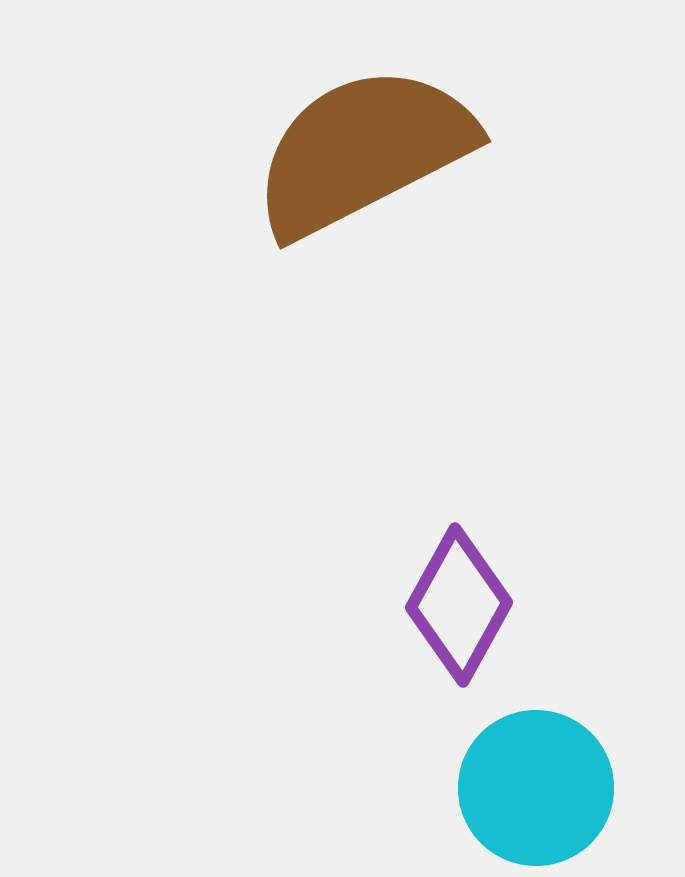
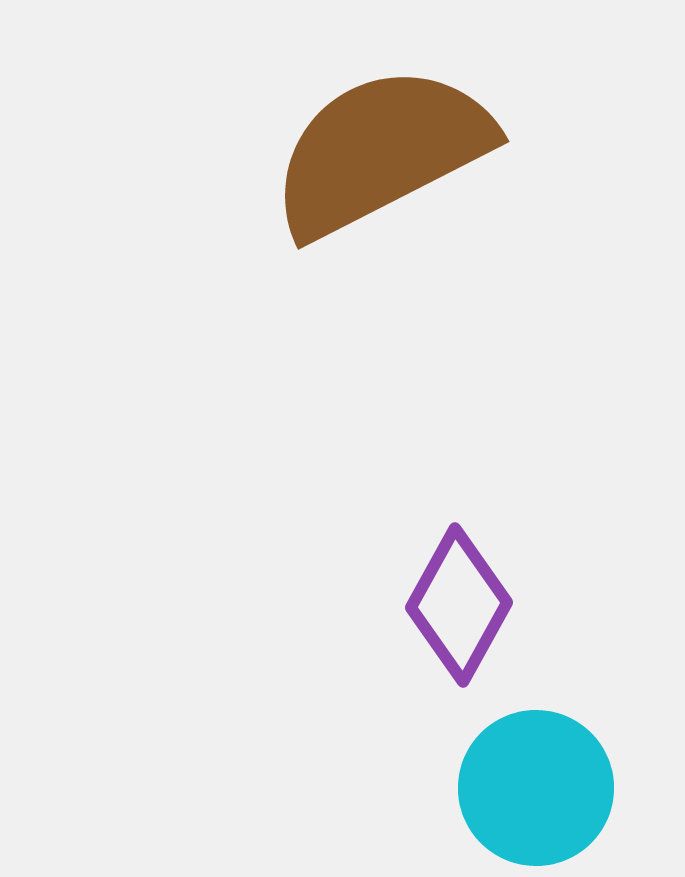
brown semicircle: moved 18 px right
